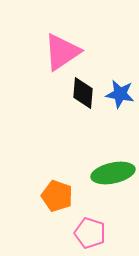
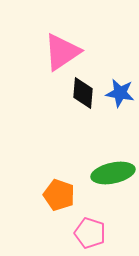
blue star: moved 1 px up
orange pentagon: moved 2 px right, 1 px up
